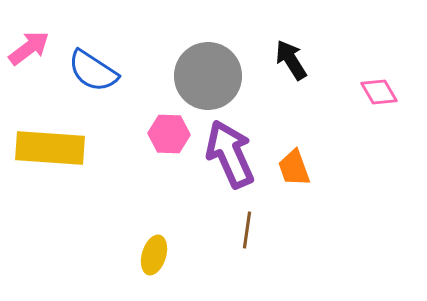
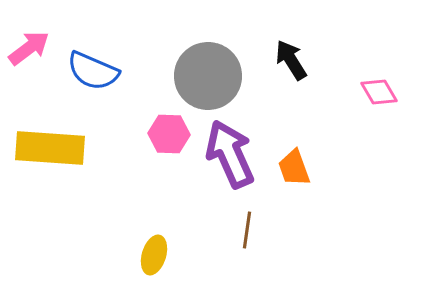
blue semicircle: rotated 10 degrees counterclockwise
